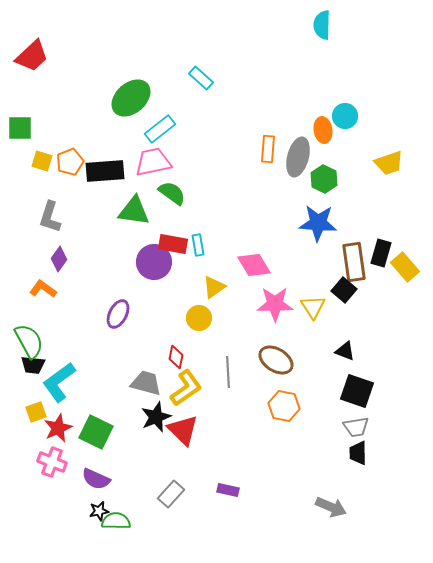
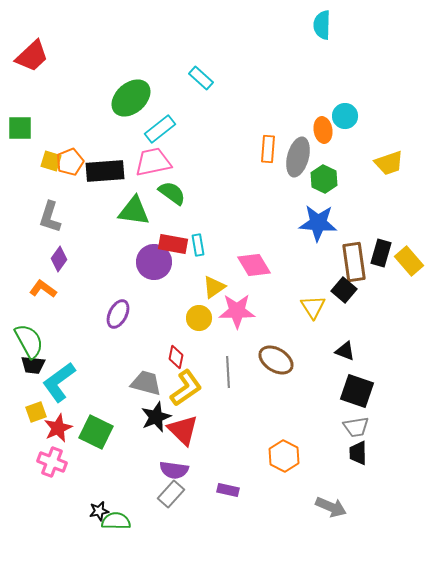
yellow square at (42, 161): moved 9 px right
yellow rectangle at (405, 267): moved 4 px right, 6 px up
pink star at (275, 304): moved 38 px left, 7 px down
orange hexagon at (284, 406): moved 50 px down; rotated 16 degrees clockwise
purple semicircle at (96, 479): moved 78 px right, 9 px up; rotated 16 degrees counterclockwise
